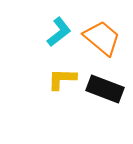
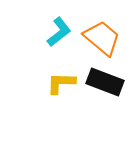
yellow L-shape: moved 1 px left, 4 px down
black rectangle: moved 7 px up
